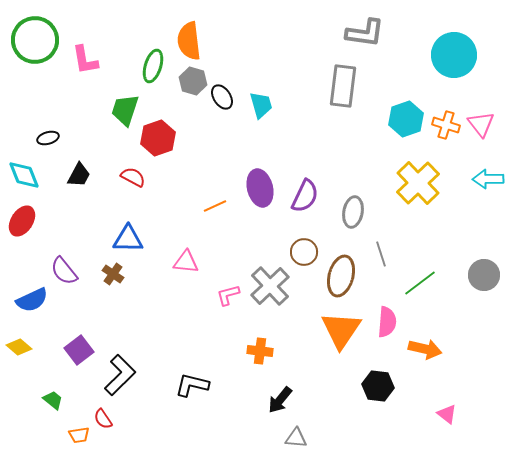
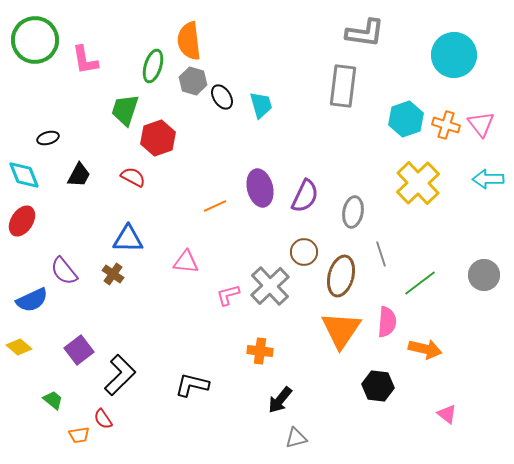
gray triangle at (296, 438): rotated 20 degrees counterclockwise
